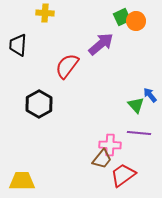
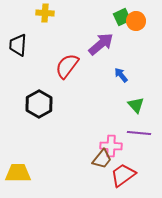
blue arrow: moved 29 px left, 20 px up
pink cross: moved 1 px right, 1 px down
yellow trapezoid: moved 4 px left, 8 px up
